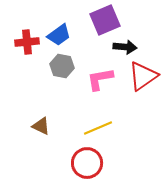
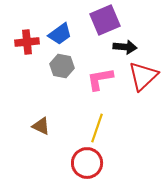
blue trapezoid: moved 1 px right, 1 px up
red triangle: rotated 8 degrees counterclockwise
yellow line: moved 1 px left; rotated 48 degrees counterclockwise
